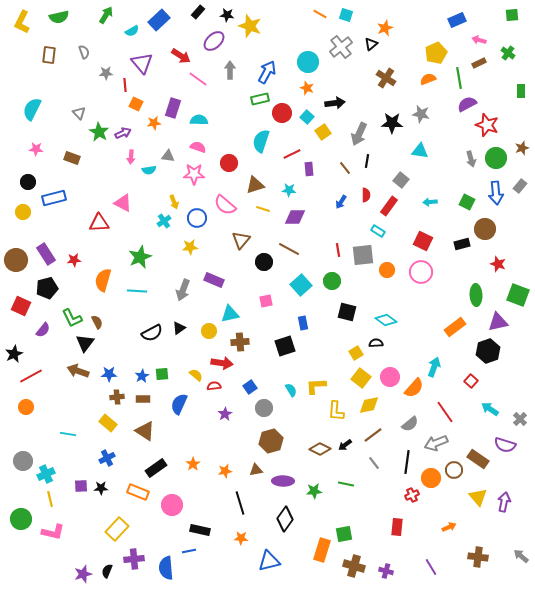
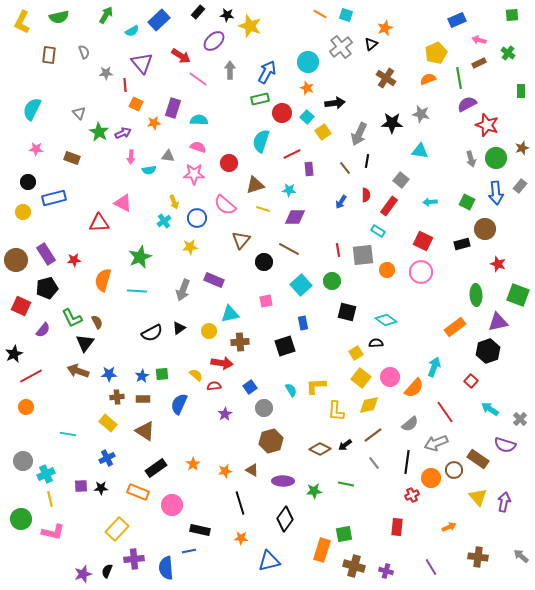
brown triangle at (256, 470): moved 4 px left; rotated 40 degrees clockwise
